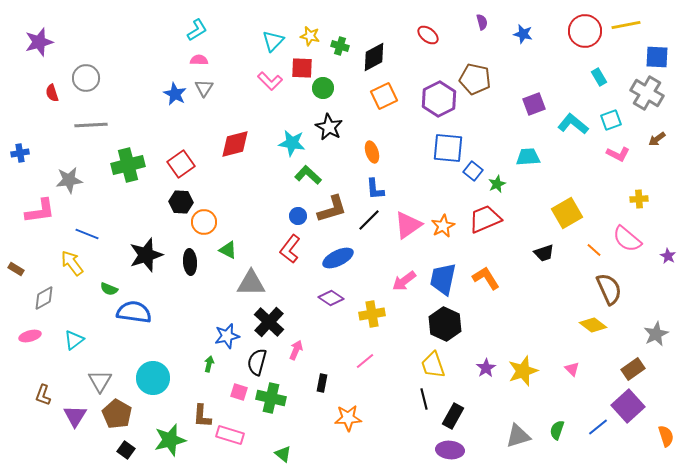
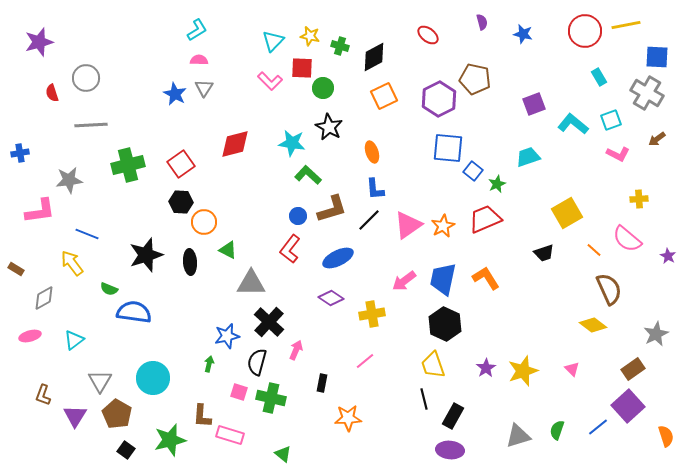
cyan trapezoid at (528, 157): rotated 15 degrees counterclockwise
